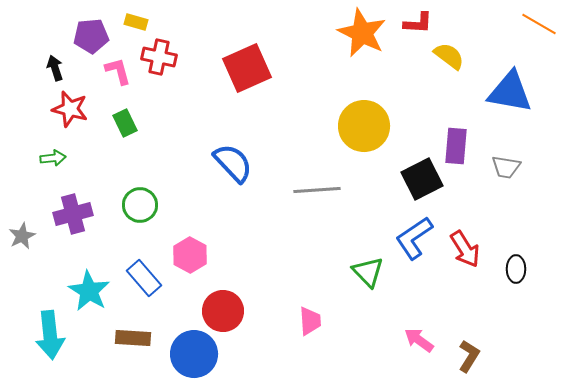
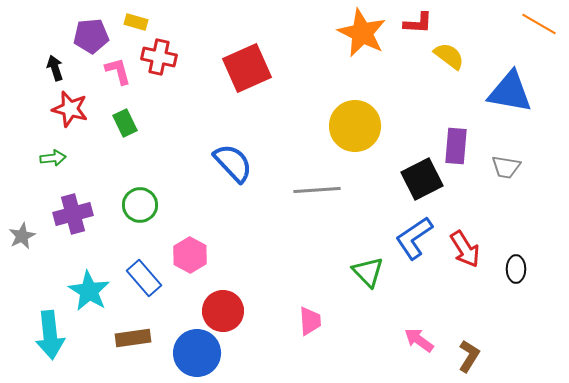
yellow circle: moved 9 px left
brown rectangle: rotated 12 degrees counterclockwise
blue circle: moved 3 px right, 1 px up
